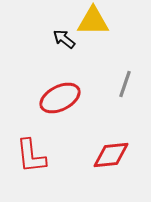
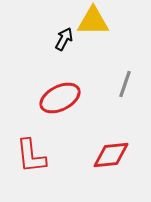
black arrow: rotated 80 degrees clockwise
